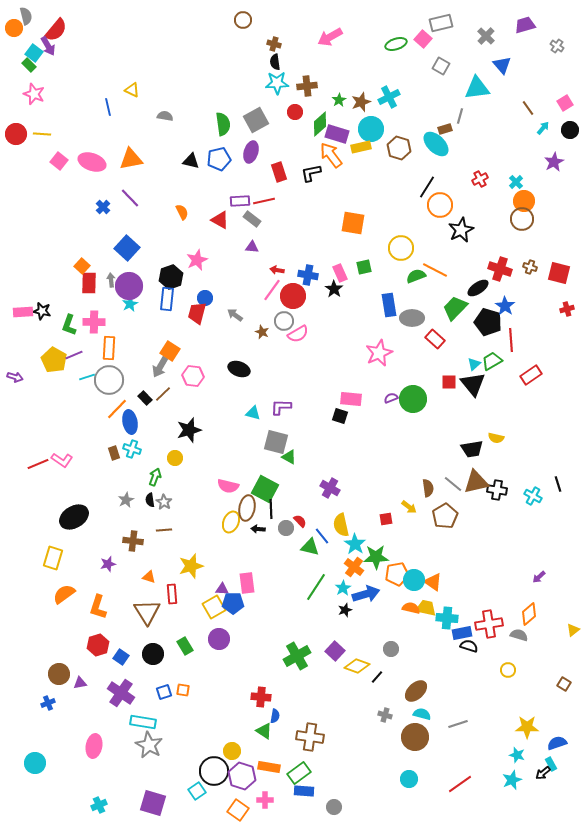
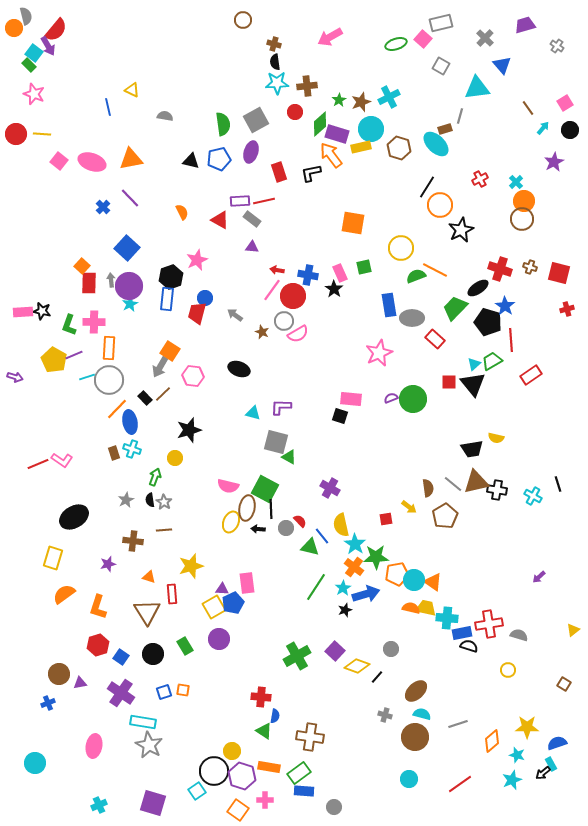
gray cross at (486, 36): moved 1 px left, 2 px down
blue pentagon at (233, 603): rotated 25 degrees counterclockwise
orange diamond at (529, 614): moved 37 px left, 127 px down
